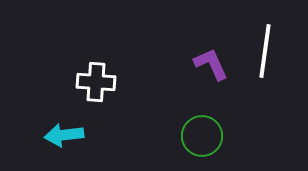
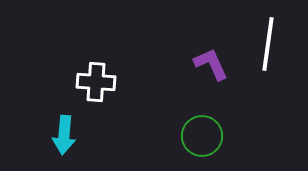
white line: moved 3 px right, 7 px up
cyan arrow: rotated 78 degrees counterclockwise
